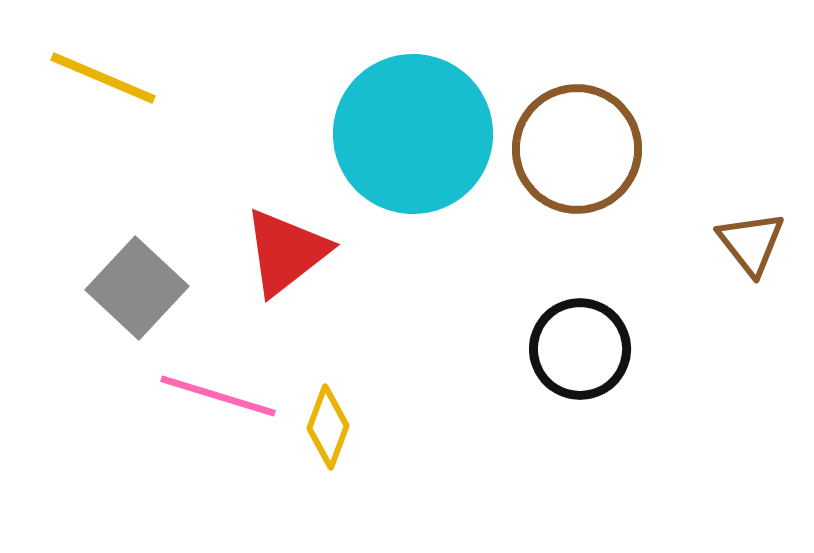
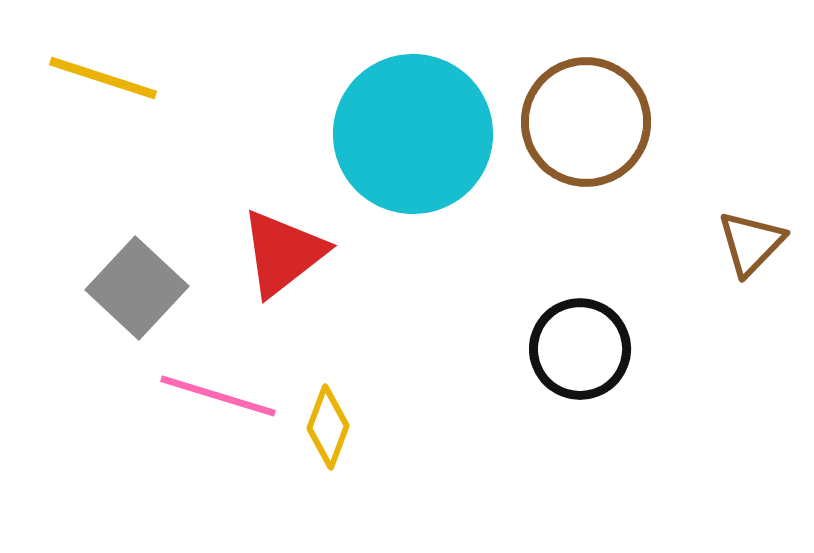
yellow line: rotated 5 degrees counterclockwise
brown circle: moved 9 px right, 27 px up
brown triangle: rotated 22 degrees clockwise
red triangle: moved 3 px left, 1 px down
